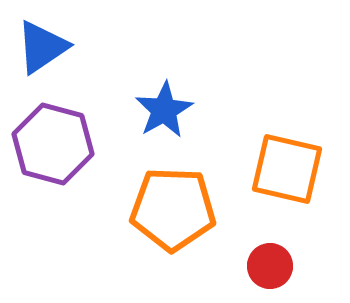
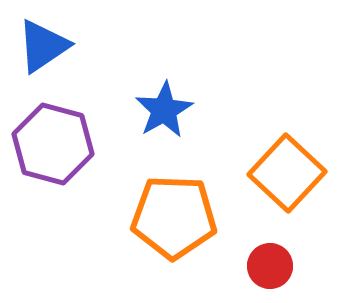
blue triangle: moved 1 px right, 1 px up
orange square: moved 4 px down; rotated 30 degrees clockwise
orange pentagon: moved 1 px right, 8 px down
